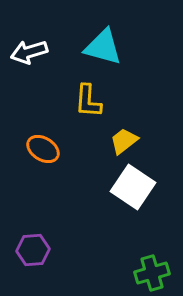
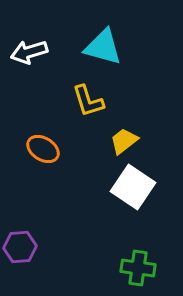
yellow L-shape: rotated 21 degrees counterclockwise
purple hexagon: moved 13 px left, 3 px up
green cross: moved 14 px left, 5 px up; rotated 24 degrees clockwise
